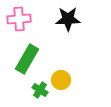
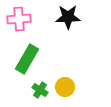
black star: moved 2 px up
yellow circle: moved 4 px right, 7 px down
